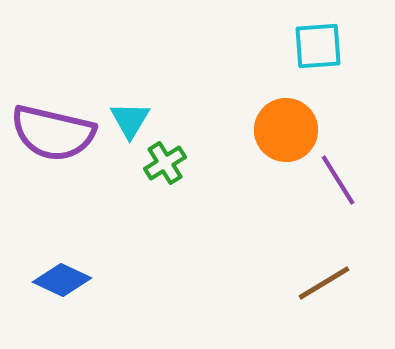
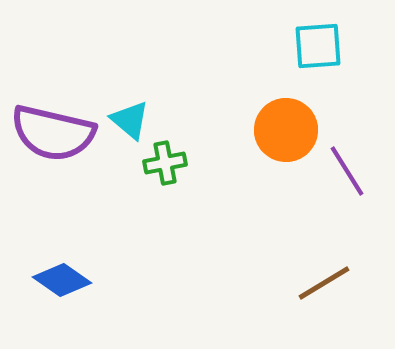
cyan triangle: rotated 21 degrees counterclockwise
green cross: rotated 21 degrees clockwise
purple line: moved 9 px right, 9 px up
blue diamond: rotated 10 degrees clockwise
